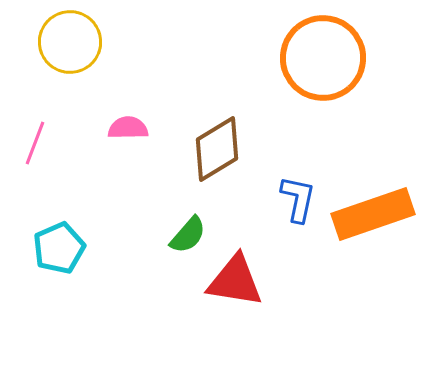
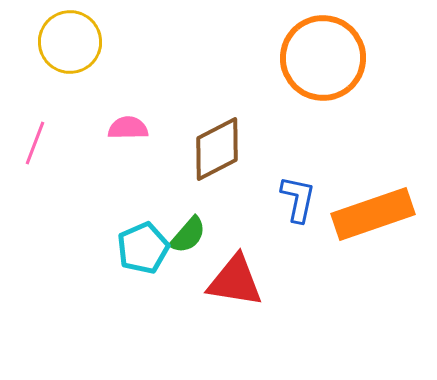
brown diamond: rotated 4 degrees clockwise
cyan pentagon: moved 84 px right
